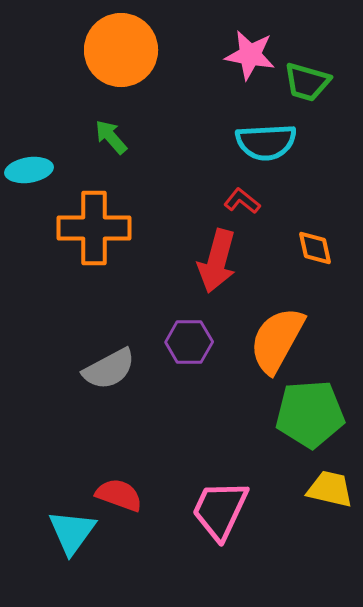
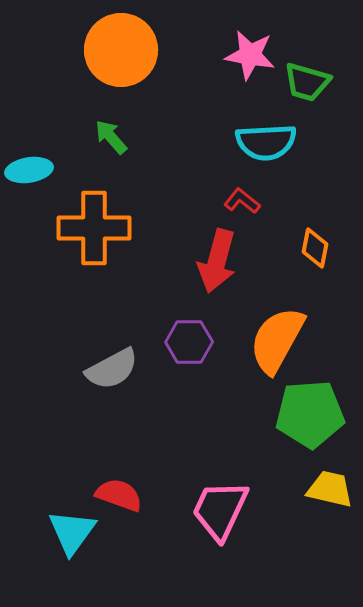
orange diamond: rotated 24 degrees clockwise
gray semicircle: moved 3 px right
